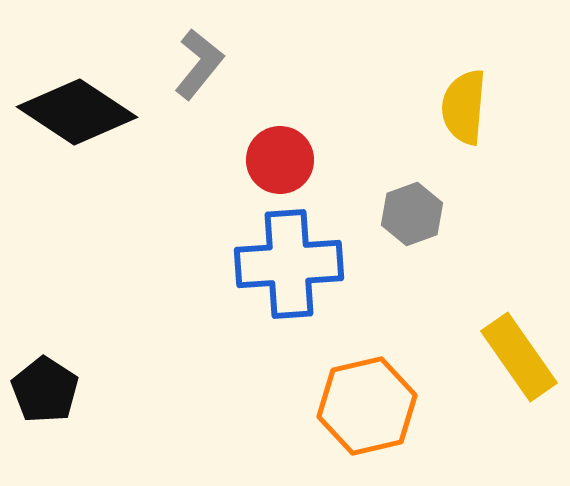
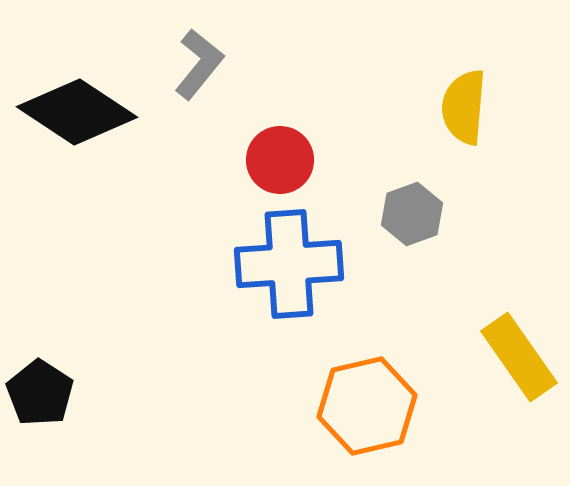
black pentagon: moved 5 px left, 3 px down
